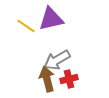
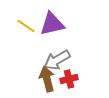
purple triangle: moved 1 px right, 5 px down
